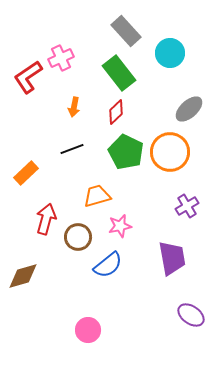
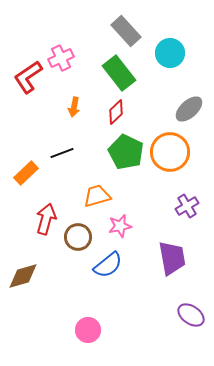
black line: moved 10 px left, 4 px down
